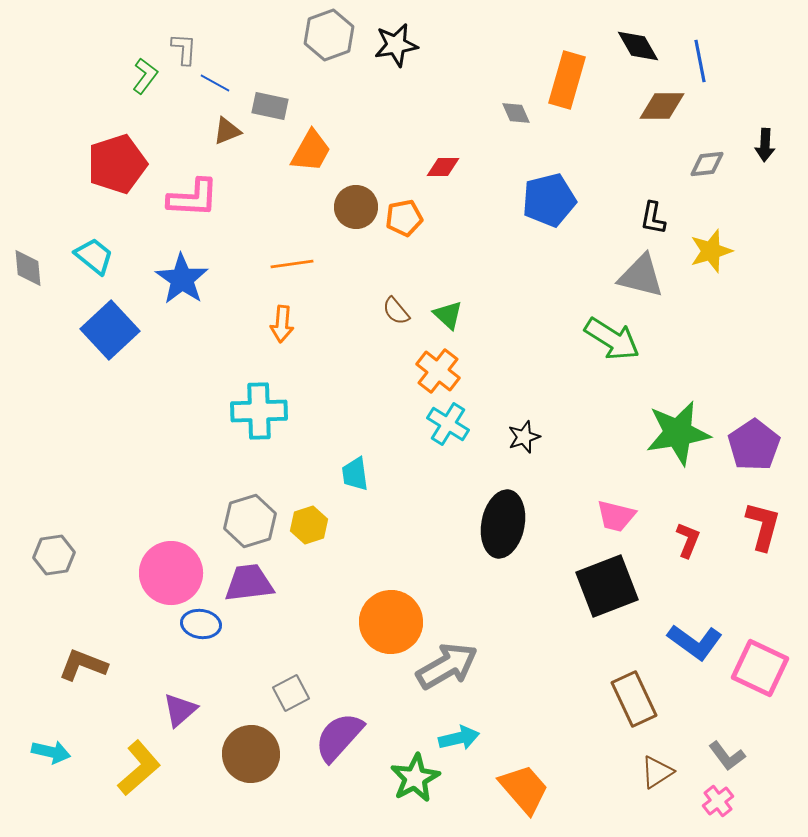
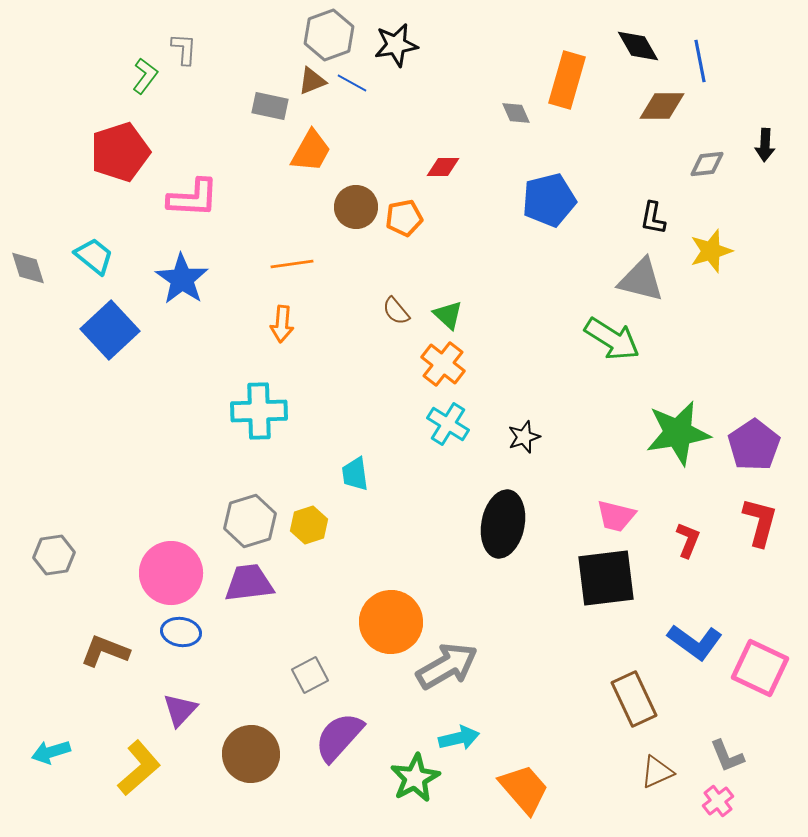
blue line at (215, 83): moved 137 px right
brown triangle at (227, 131): moved 85 px right, 50 px up
red pentagon at (117, 164): moved 3 px right, 12 px up
gray diamond at (28, 268): rotated 12 degrees counterclockwise
gray triangle at (641, 276): moved 4 px down
orange cross at (438, 371): moved 5 px right, 7 px up
red L-shape at (763, 526): moved 3 px left, 4 px up
black square at (607, 586): moved 1 px left, 8 px up; rotated 14 degrees clockwise
blue ellipse at (201, 624): moved 20 px left, 8 px down
brown L-shape at (83, 665): moved 22 px right, 14 px up
gray square at (291, 693): moved 19 px right, 18 px up
purple triangle at (180, 710): rotated 6 degrees counterclockwise
cyan arrow at (51, 752): rotated 150 degrees clockwise
gray L-shape at (727, 756): rotated 15 degrees clockwise
brown triangle at (657, 772): rotated 9 degrees clockwise
